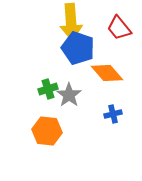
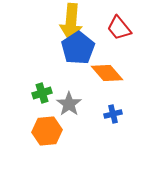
yellow arrow: rotated 9 degrees clockwise
blue pentagon: rotated 20 degrees clockwise
green cross: moved 6 px left, 4 px down
gray star: moved 9 px down
orange hexagon: rotated 12 degrees counterclockwise
